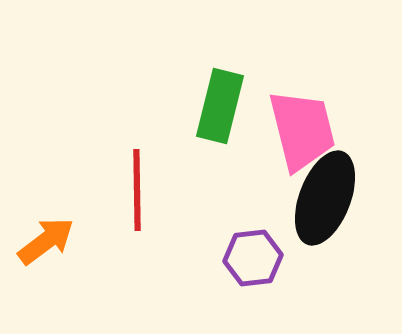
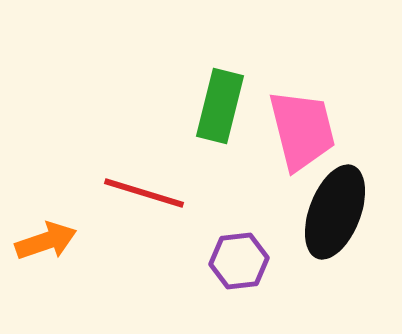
red line: moved 7 px right, 3 px down; rotated 72 degrees counterclockwise
black ellipse: moved 10 px right, 14 px down
orange arrow: rotated 18 degrees clockwise
purple hexagon: moved 14 px left, 3 px down
